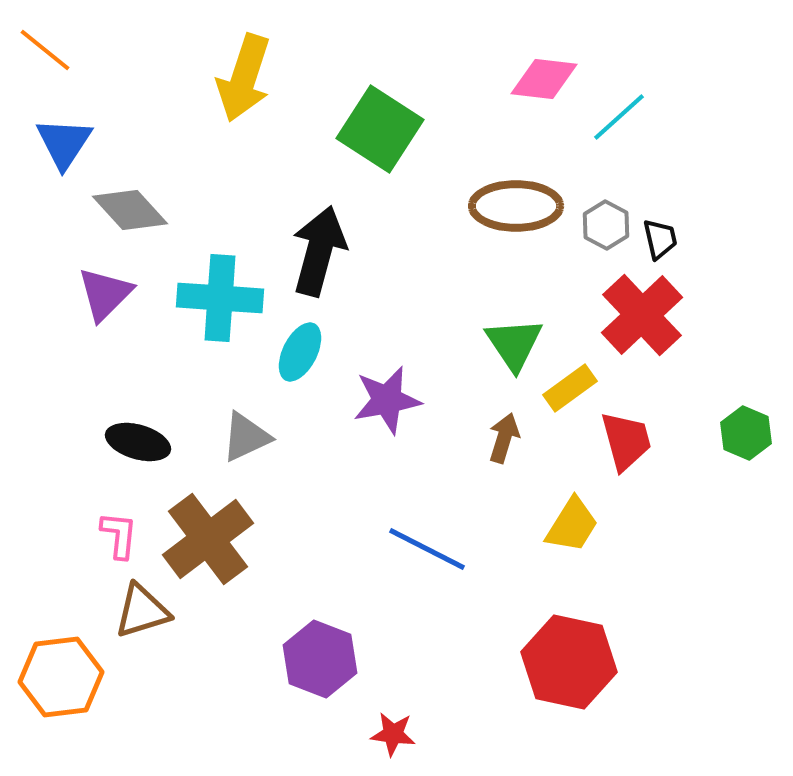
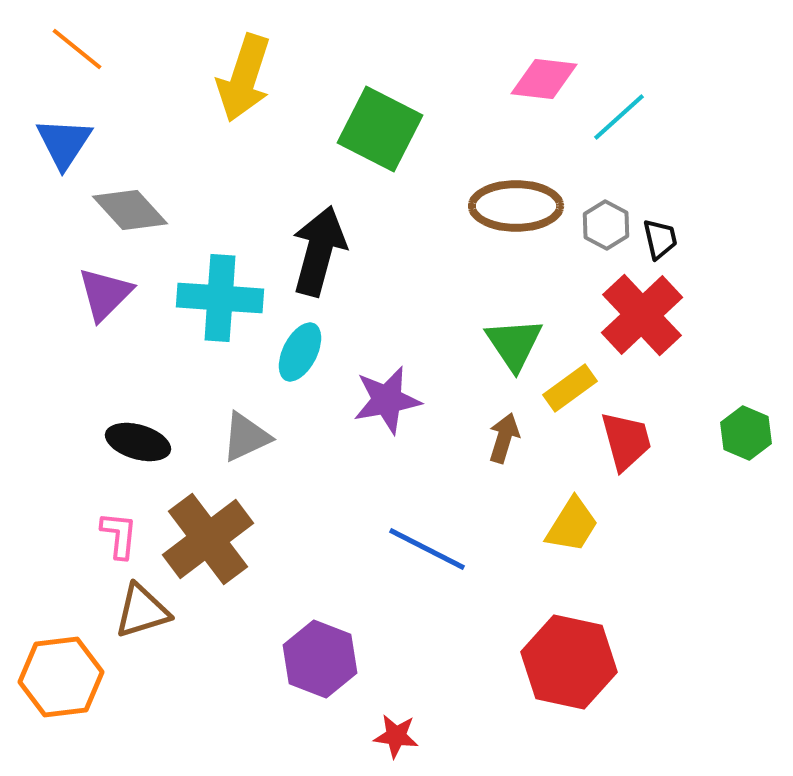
orange line: moved 32 px right, 1 px up
green square: rotated 6 degrees counterclockwise
red star: moved 3 px right, 2 px down
